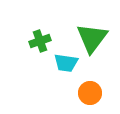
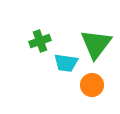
green triangle: moved 4 px right, 6 px down
orange circle: moved 2 px right, 8 px up
